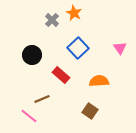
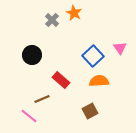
blue square: moved 15 px right, 8 px down
red rectangle: moved 5 px down
brown square: rotated 28 degrees clockwise
